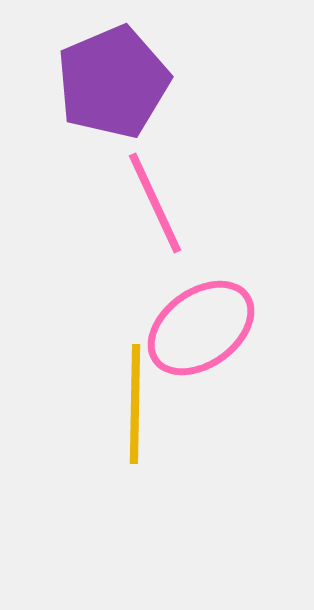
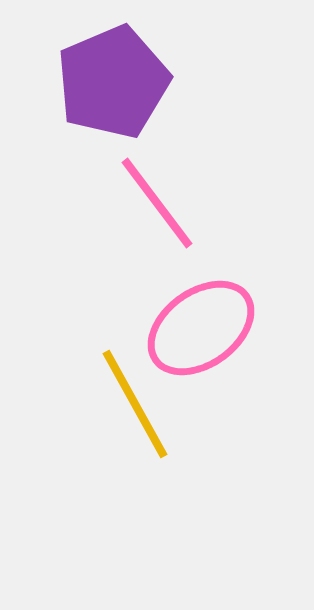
pink line: moved 2 px right; rotated 12 degrees counterclockwise
yellow line: rotated 30 degrees counterclockwise
